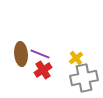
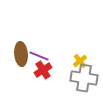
purple line: moved 1 px left, 2 px down
yellow cross: moved 4 px right, 3 px down
gray cross: rotated 20 degrees clockwise
